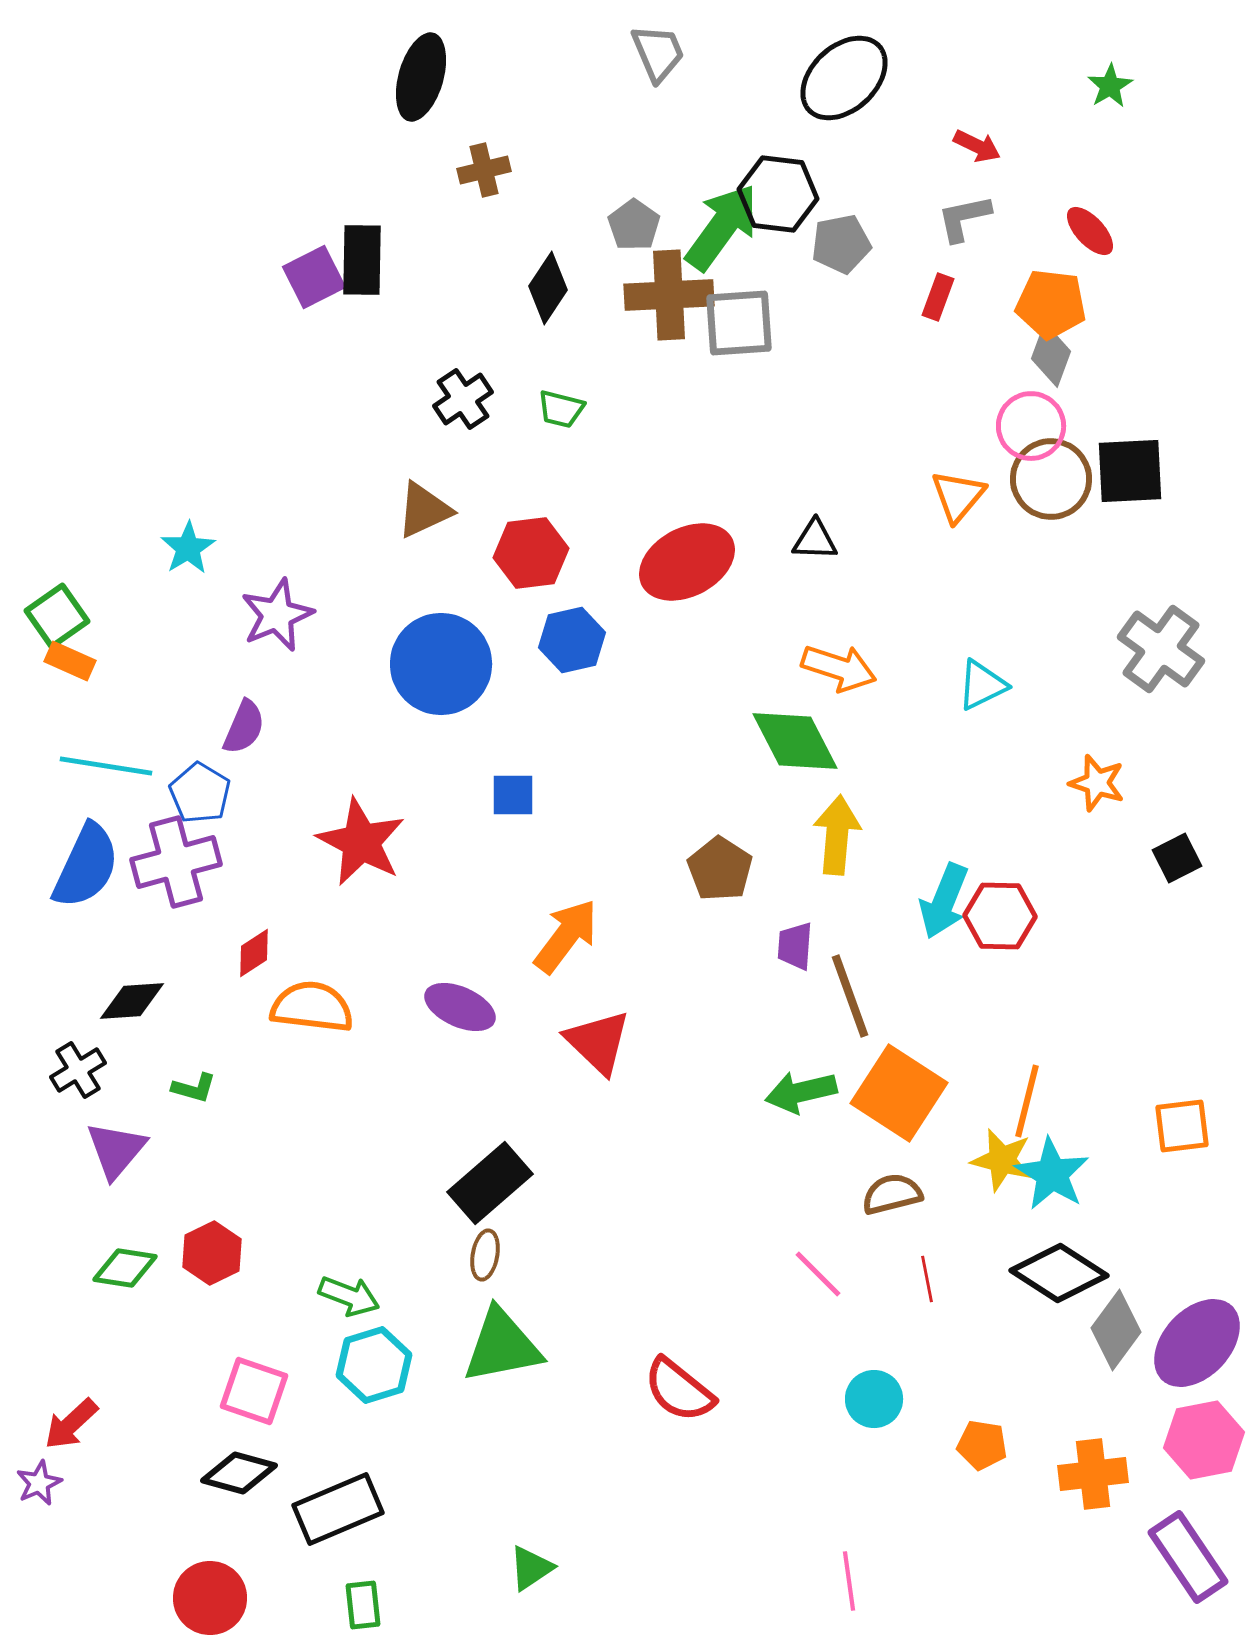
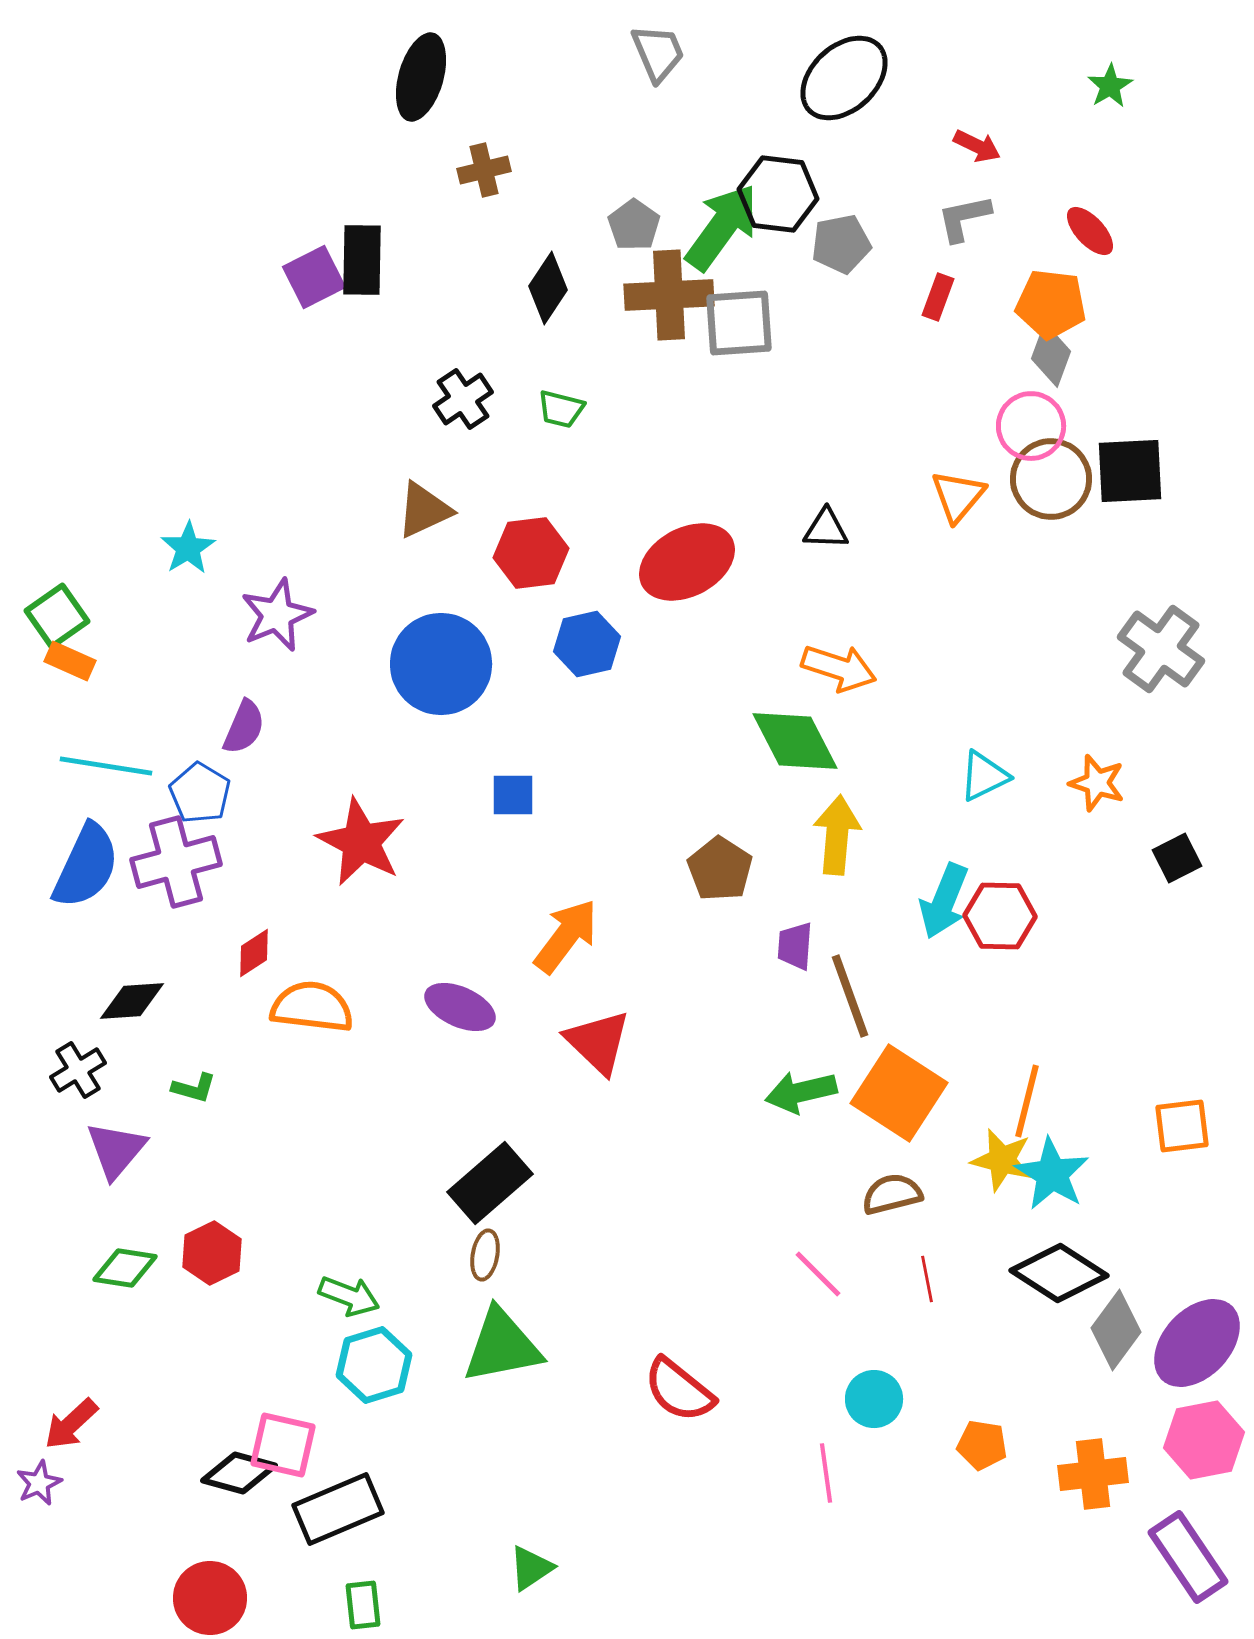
black triangle at (815, 540): moved 11 px right, 11 px up
blue hexagon at (572, 640): moved 15 px right, 4 px down
cyan triangle at (982, 685): moved 2 px right, 91 px down
pink square at (254, 1391): moved 29 px right, 54 px down; rotated 6 degrees counterclockwise
pink line at (849, 1581): moved 23 px left, 108 px up
